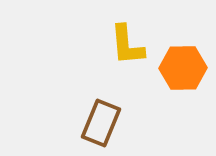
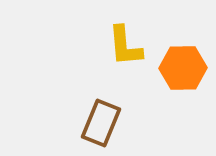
yellow L-shape: moved 2 px left, 1 px down
